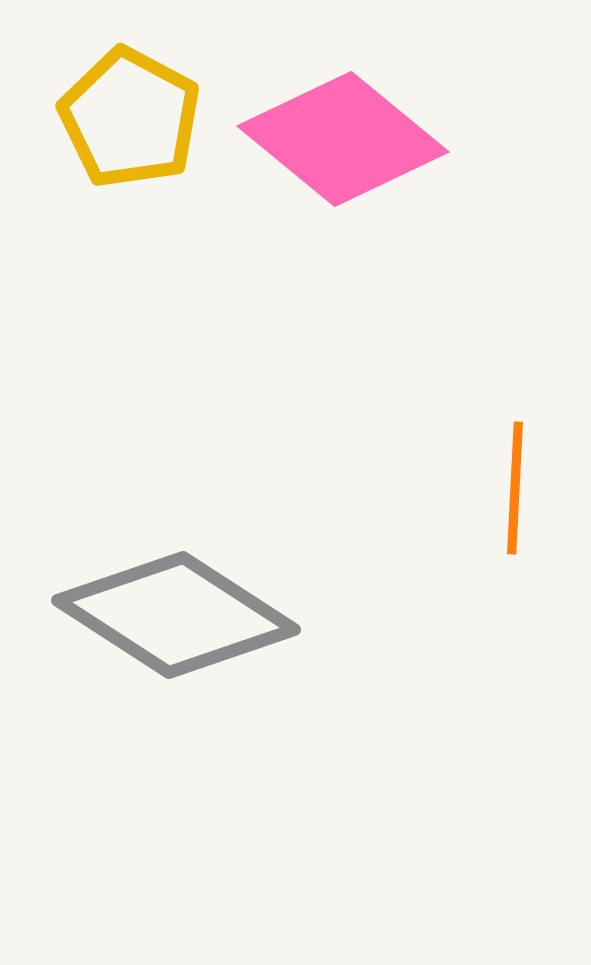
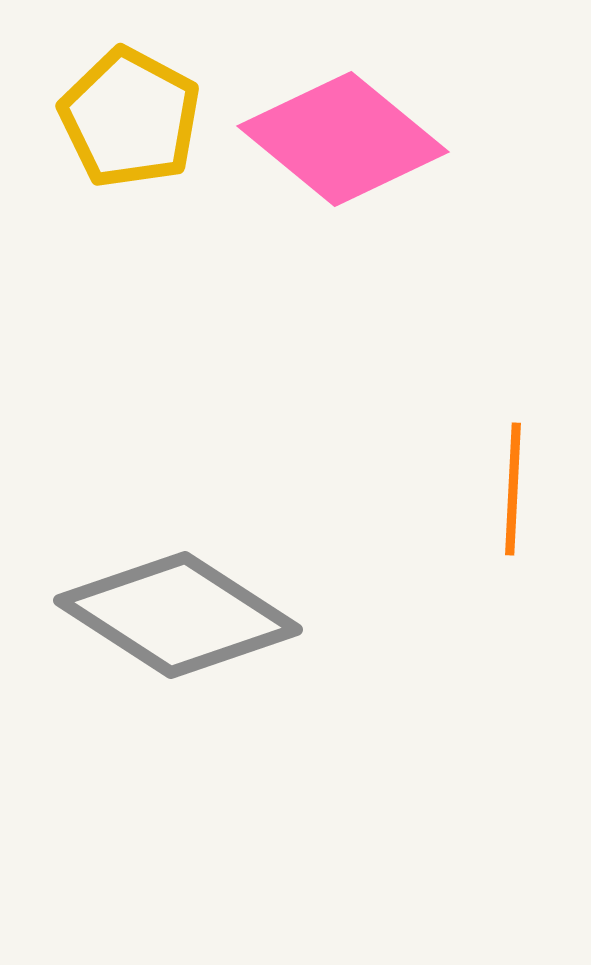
orange line: moved 2 px left, 1 px down
gray diamond: moved 2 px right
